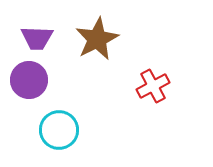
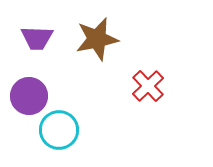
brown star: rotated 15 degrees clockwise
purple circle: moved 16 px down
red cross: moved 5 px left; rotated 16 degrees counterclockwise
